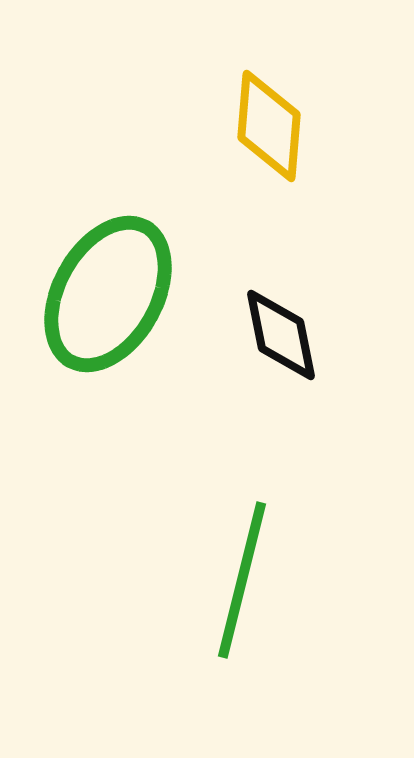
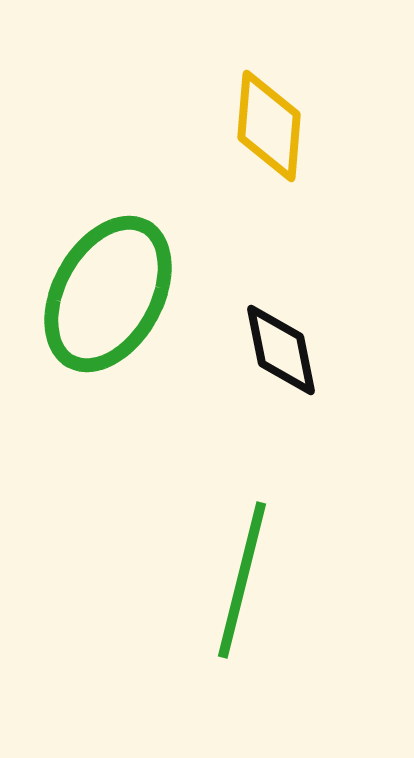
black diamond: moved 15 px down
